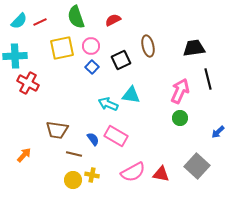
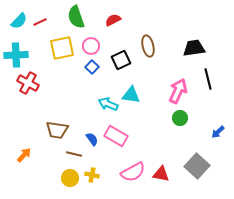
cyan cross: moved 1 px right, 1 px up
pink arrow: moved 2 px left
blue semicircle: moved 1 px left
yellow circle: moved 3 px left, 2 px up
